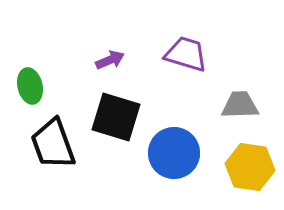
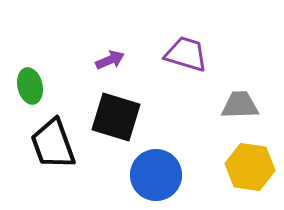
blue circle: moved 18 px left, 22 px down
